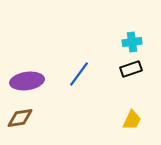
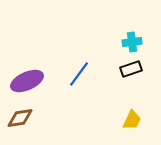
purple ellipse: rotated 16 degrees counterclockwise
